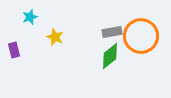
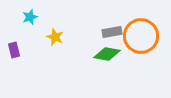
green diamond: moved 3 px left, 2 px up; rotated 48 degrees clockwise
